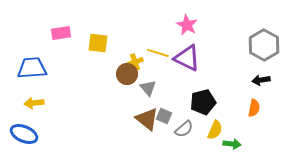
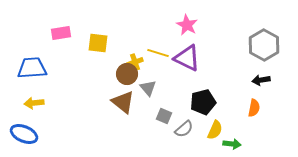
brown triangle: moved 24 px left, 17 px up
